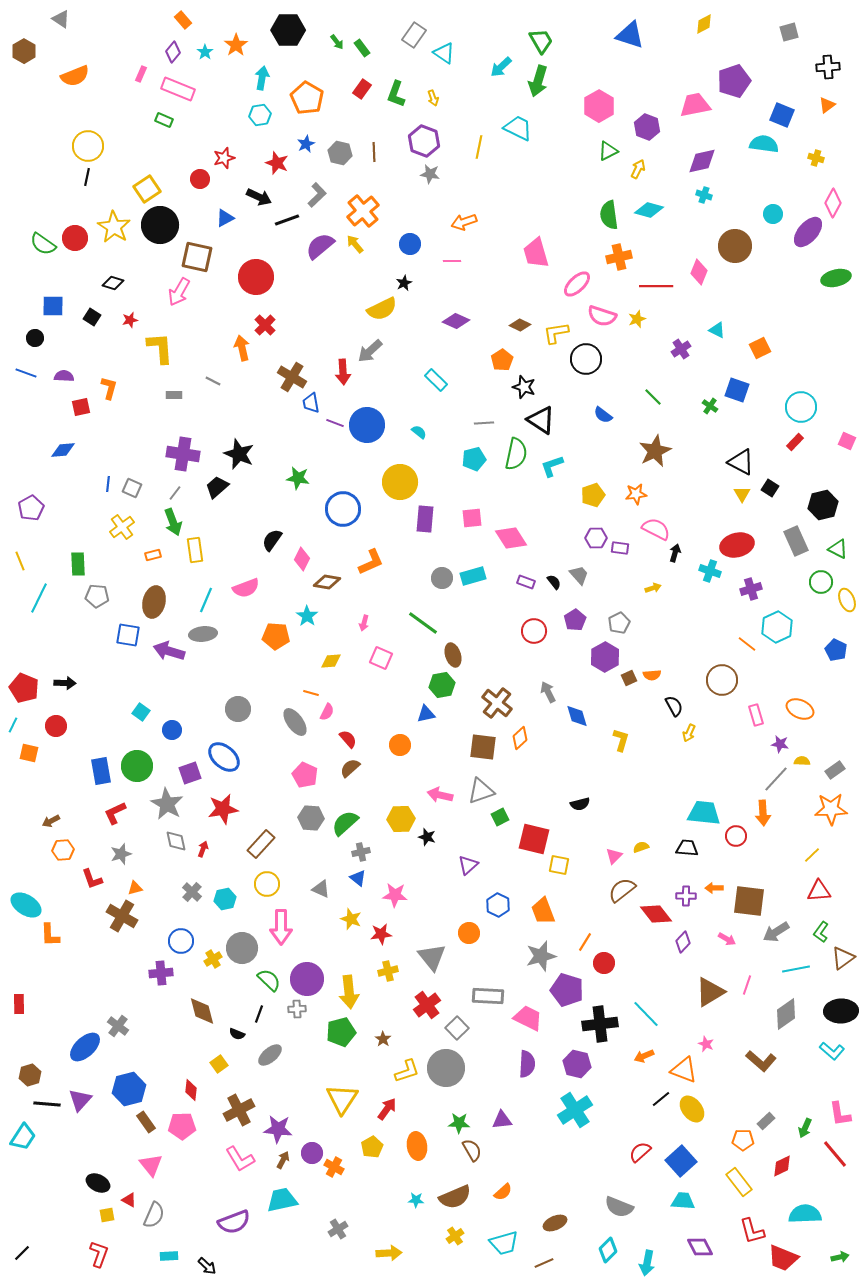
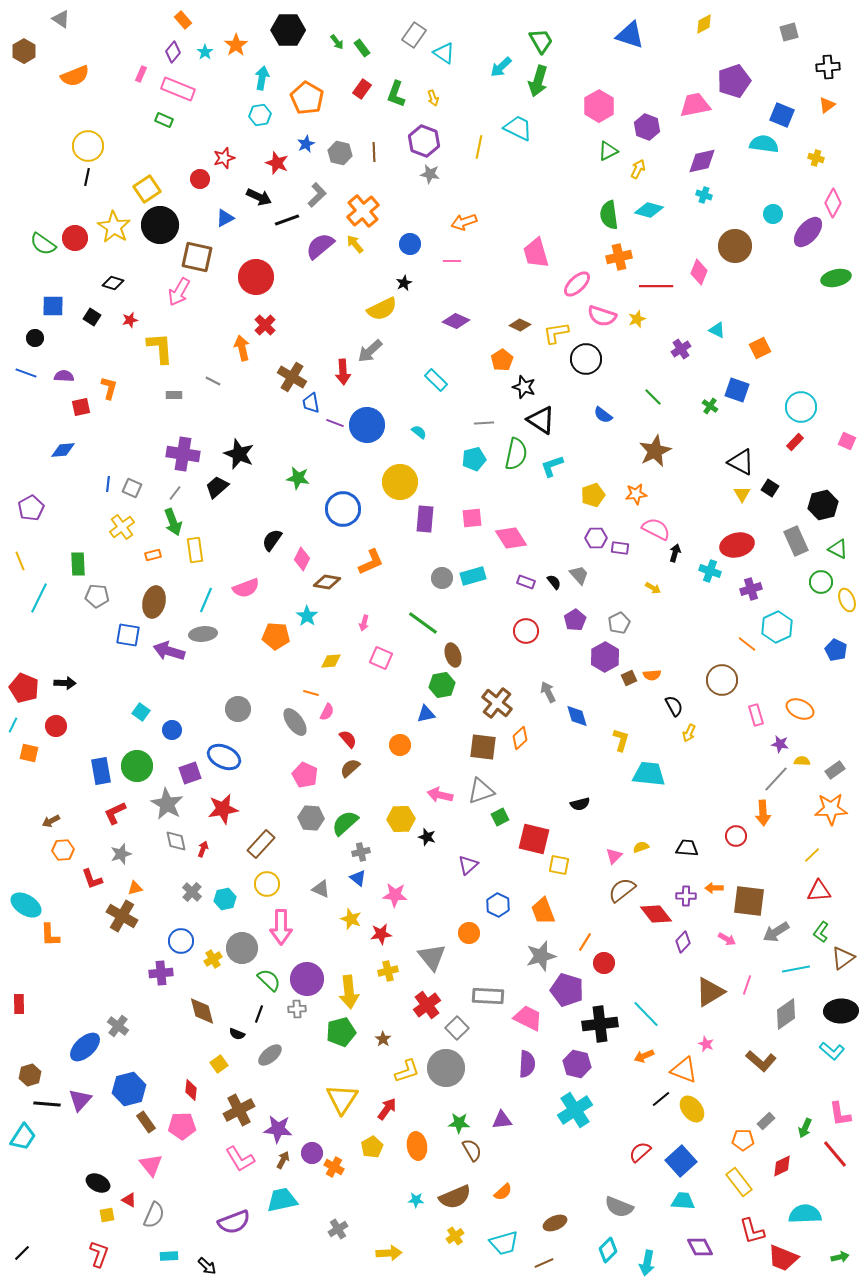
yellow arrow at (653, 588): rotated 49 degrees clockwise
red circle at (534, 631): moved 8 px left
blue ellipse at (224, 757): rotated 16 degrees counterclockwise
cyan trapezoid at (704, 813): moved 55 px left, 39 px up
